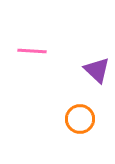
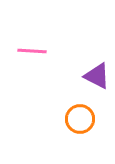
purple triangle: moved 6 px down; rotated 16 degrees counterclockwise
